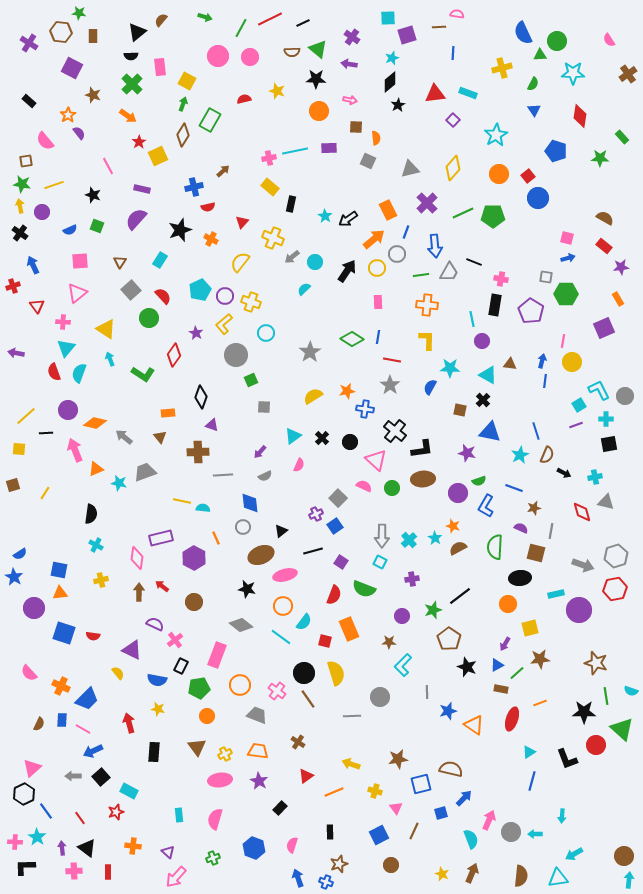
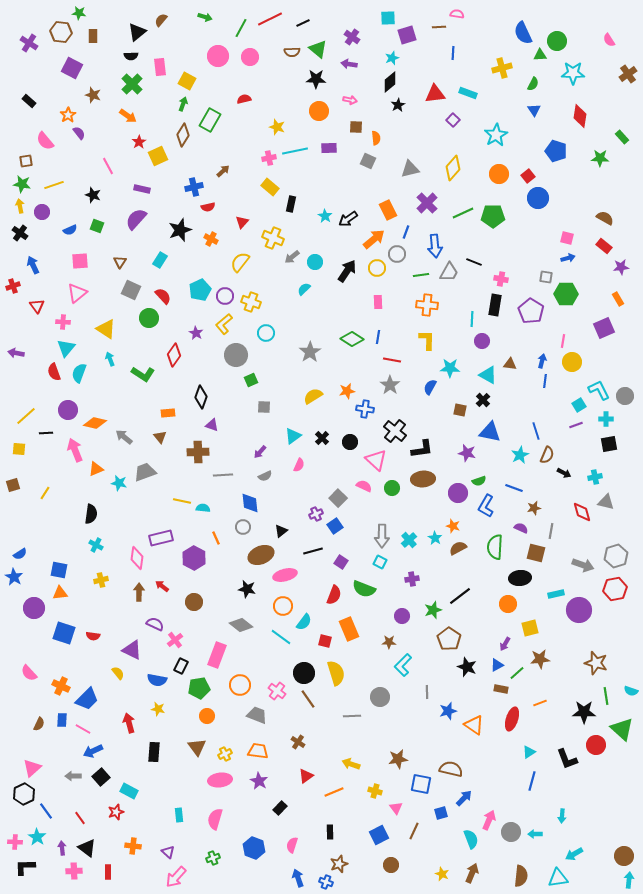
yellow star at (277, 91): moved 36 px down
gray square at (131, 290): rotated 24 degrees counterclockwise
cyan line at (472, 319): rotated 14 degrees clockwise
blue square at (421, 784): rotated 25 degrees clockwise
